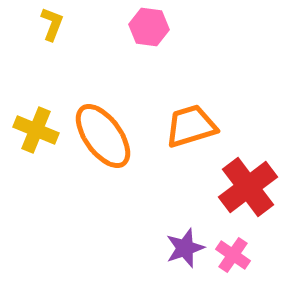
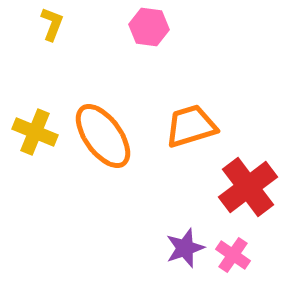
yellow cross: moved 1 px left, 2 px down
